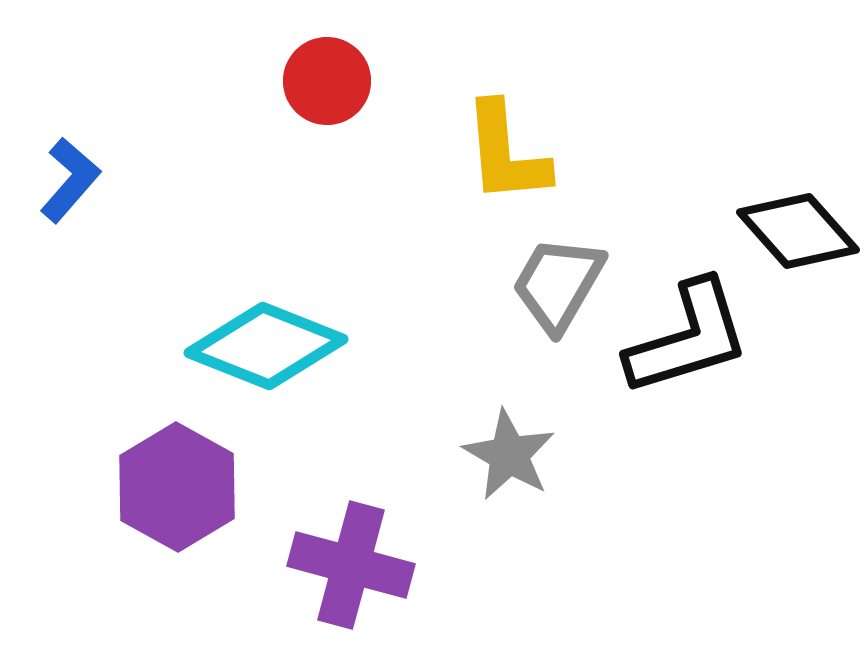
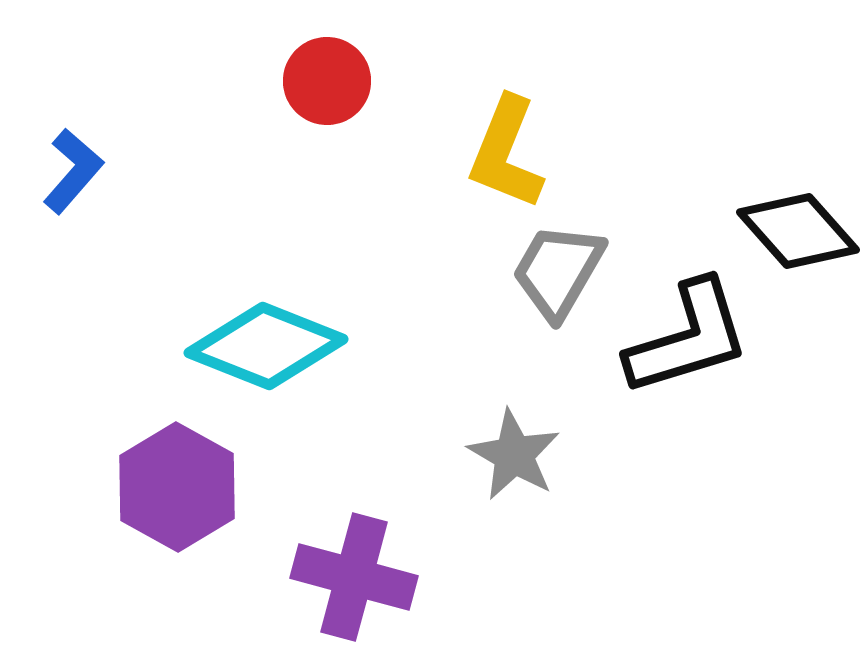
yellow L-shape: rotated 27 degrees clockwise
blue L-shape: moved 3 px right, 9 px up
gray trapezoid: moved 13 px up
gray star: moved 5 px right
purple cross: moved 3 px right, 12 px down
